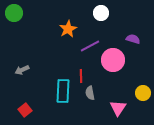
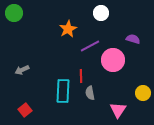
pink triangle: moved 2 px down
